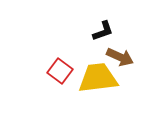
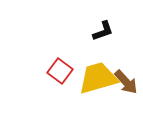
brown arrow: moved 6 px right, 25 px down; rotated 24 degrees clockwise
yellow trapezoid: rotated 9 degrees counterclockwise
